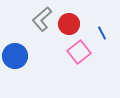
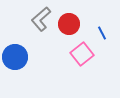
gray L-shape: moved 1 px left
pink square: moved 3 px right, 2 px down
blue circle: moved 1 px down
